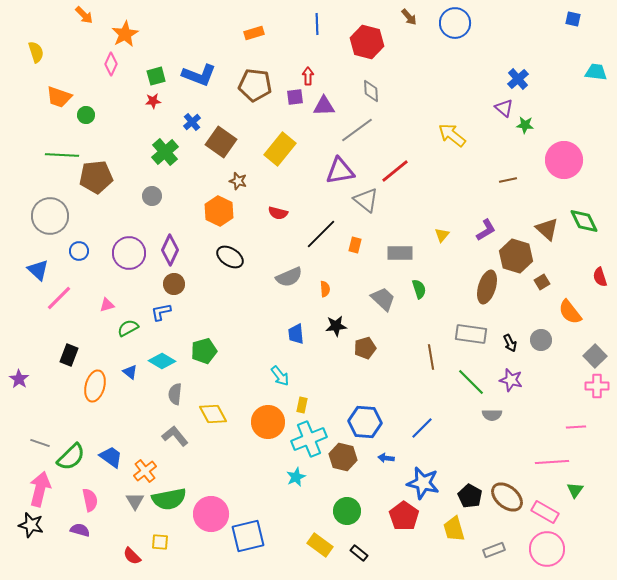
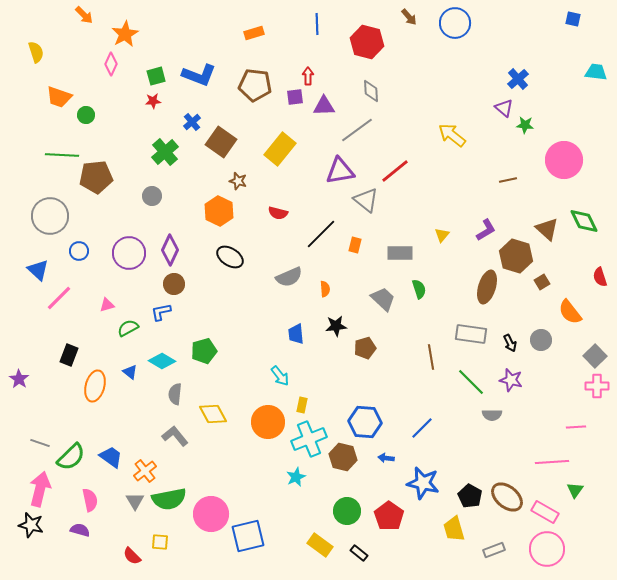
red pentagon at (404, 516): moved 15 px left
